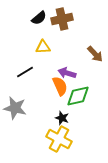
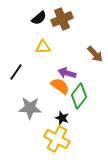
brown cross: rotated 10 degrees counterclockwise
black line: moved 9 px left; rotated 24 degrees counterclockwise
orange semicircle: rotated 30 degrees counterclockwise
green diamond: moved 1 px right; rotated 40 degrees counterclockwise
gray star: moved 15 px right; rotated 10 degrees counterclockwise
yellow cross: moved 2 px left
